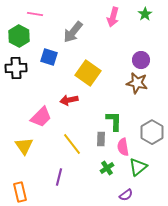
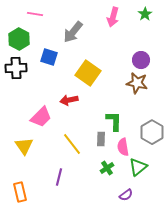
green hexagon: moved 3 px down
